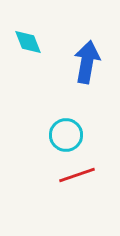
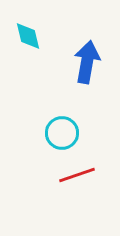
cyan diamond: moved 6 px up; rotated 8 degrees clockwise
cyan circle: moved 4 px left, 2 px up
